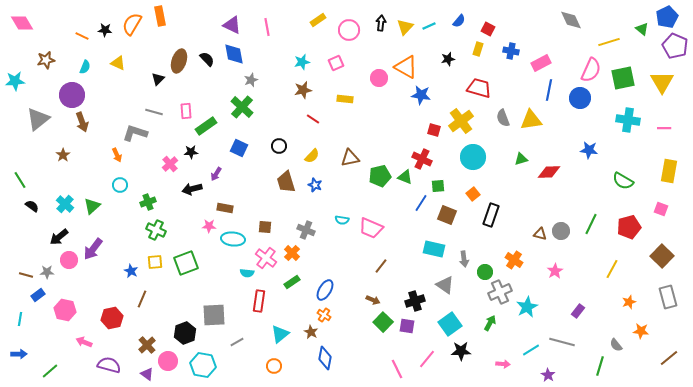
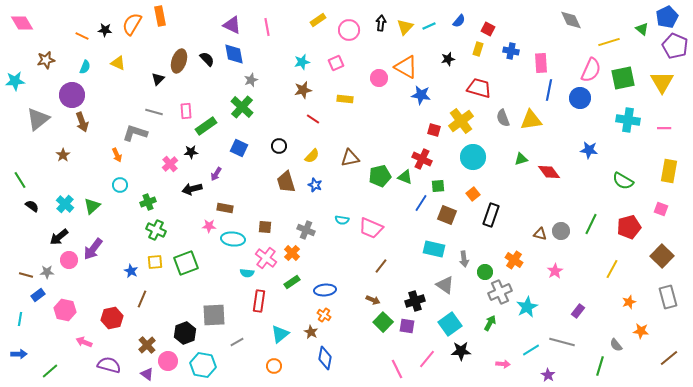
pink rectangle at (541, 63): rotated 66 degrees counterclockwise
red diamond at (549, 172): rotated 55 degrees clockwise
blue ellipse at (325, 290): rotated 55 degrees clockwise
